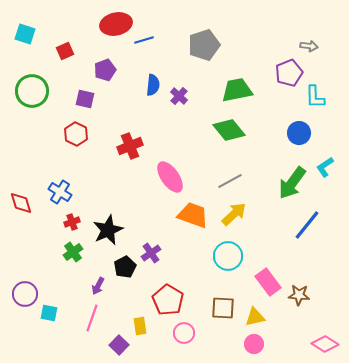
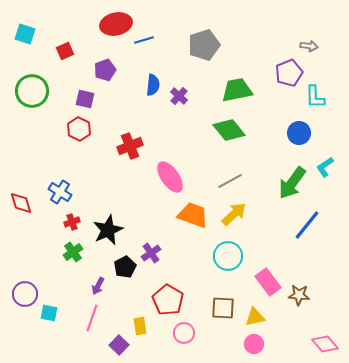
red hexagon at (76, 134): moved 3 px right, 5 px up
pink diamond at (325, 344): rotated 16 degrees clockwise
